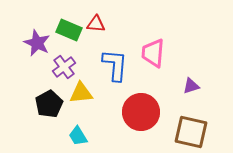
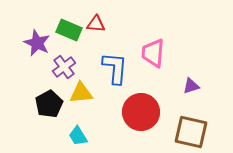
blue L-shape: moved 3 px down
